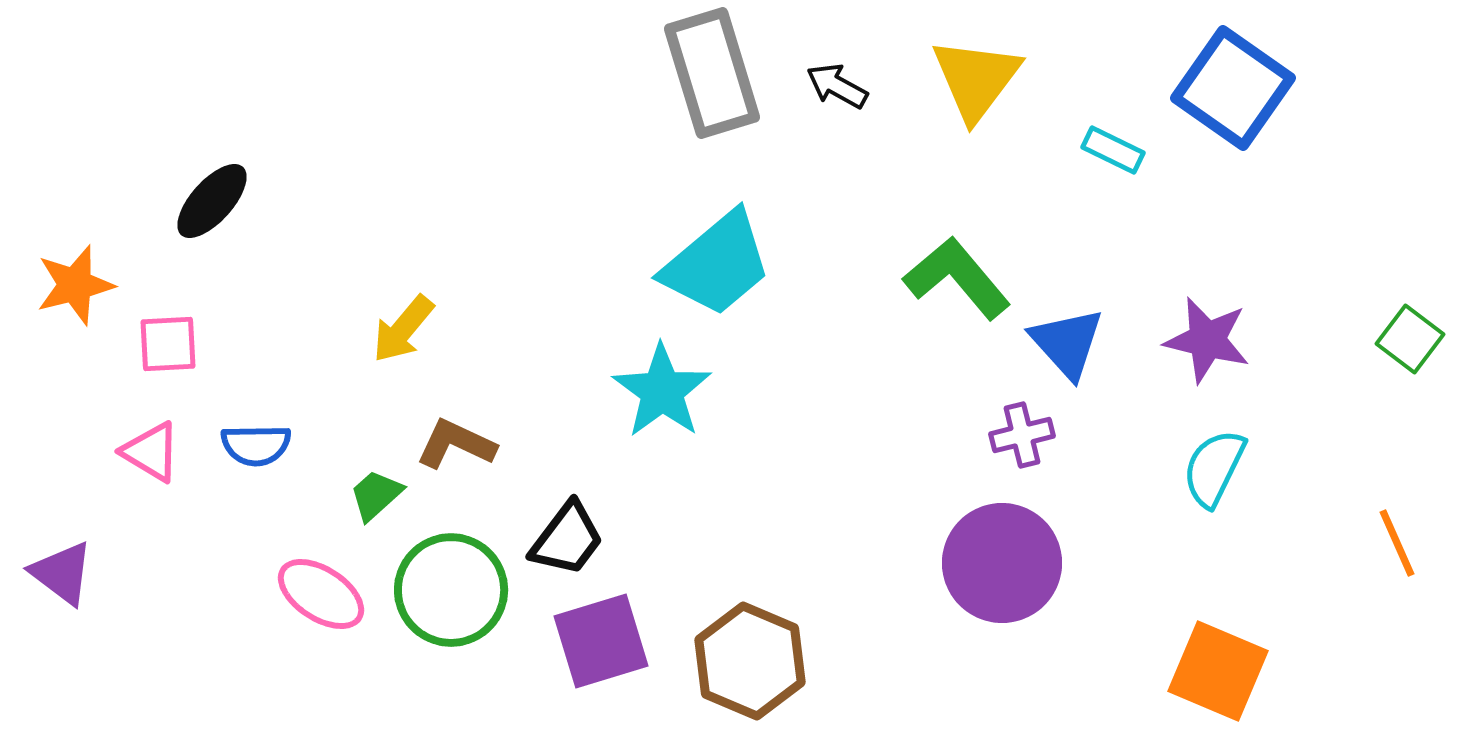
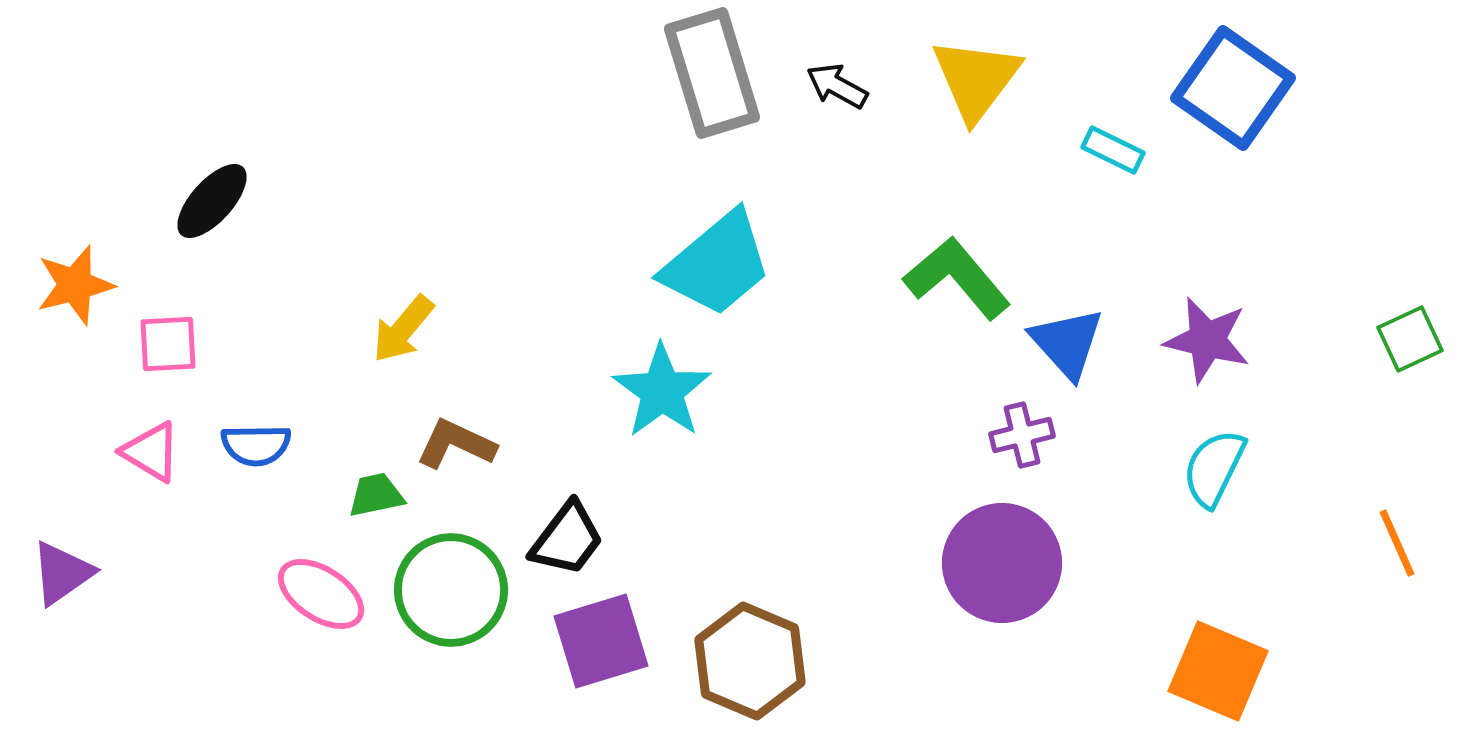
green square: rotated 28 degrees clockwise
green trapezoid: rotated 30 degrees clockwise
purple triangle: rotated 48 degrees clockwise
